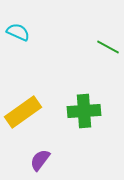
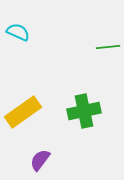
green line: rotated 35 degrees counterclockwise
green cross: rotated 8 degrees counterclockwise
